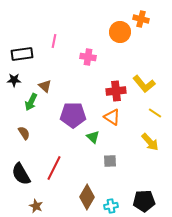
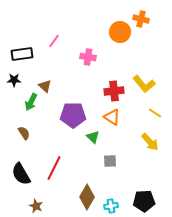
pink line: rotated 24 degrees clockwise
red cross: moved 2 px left
